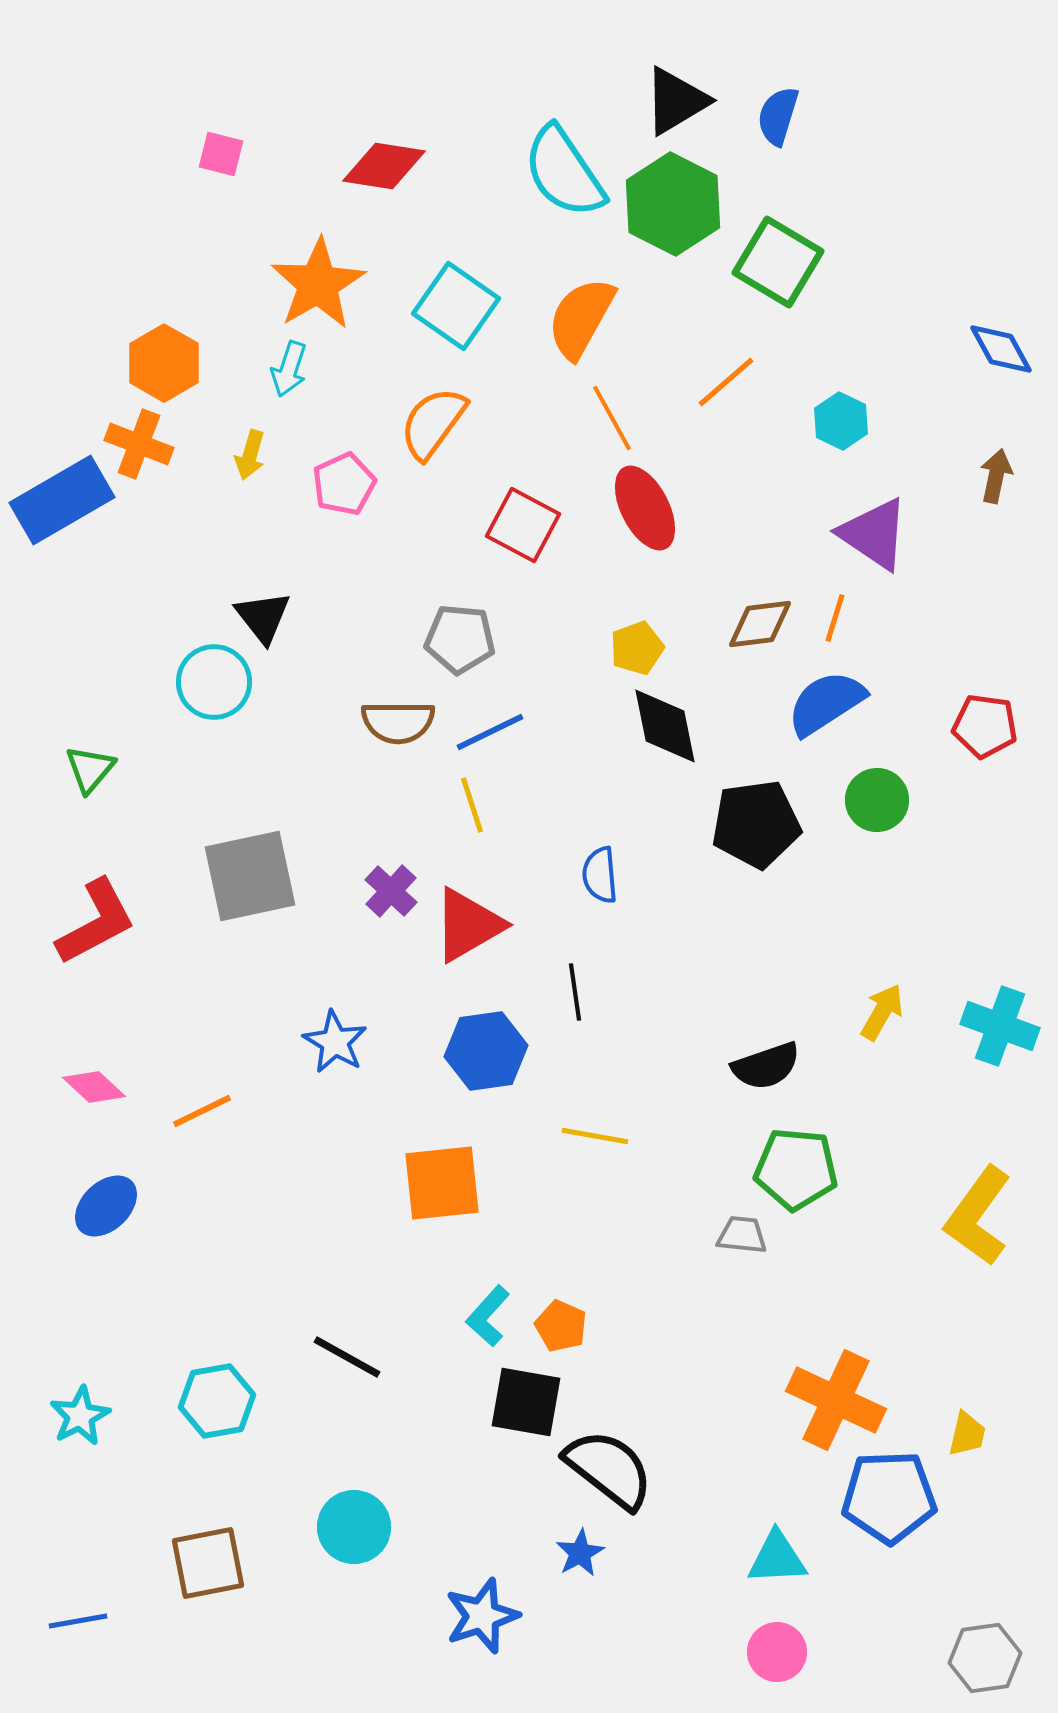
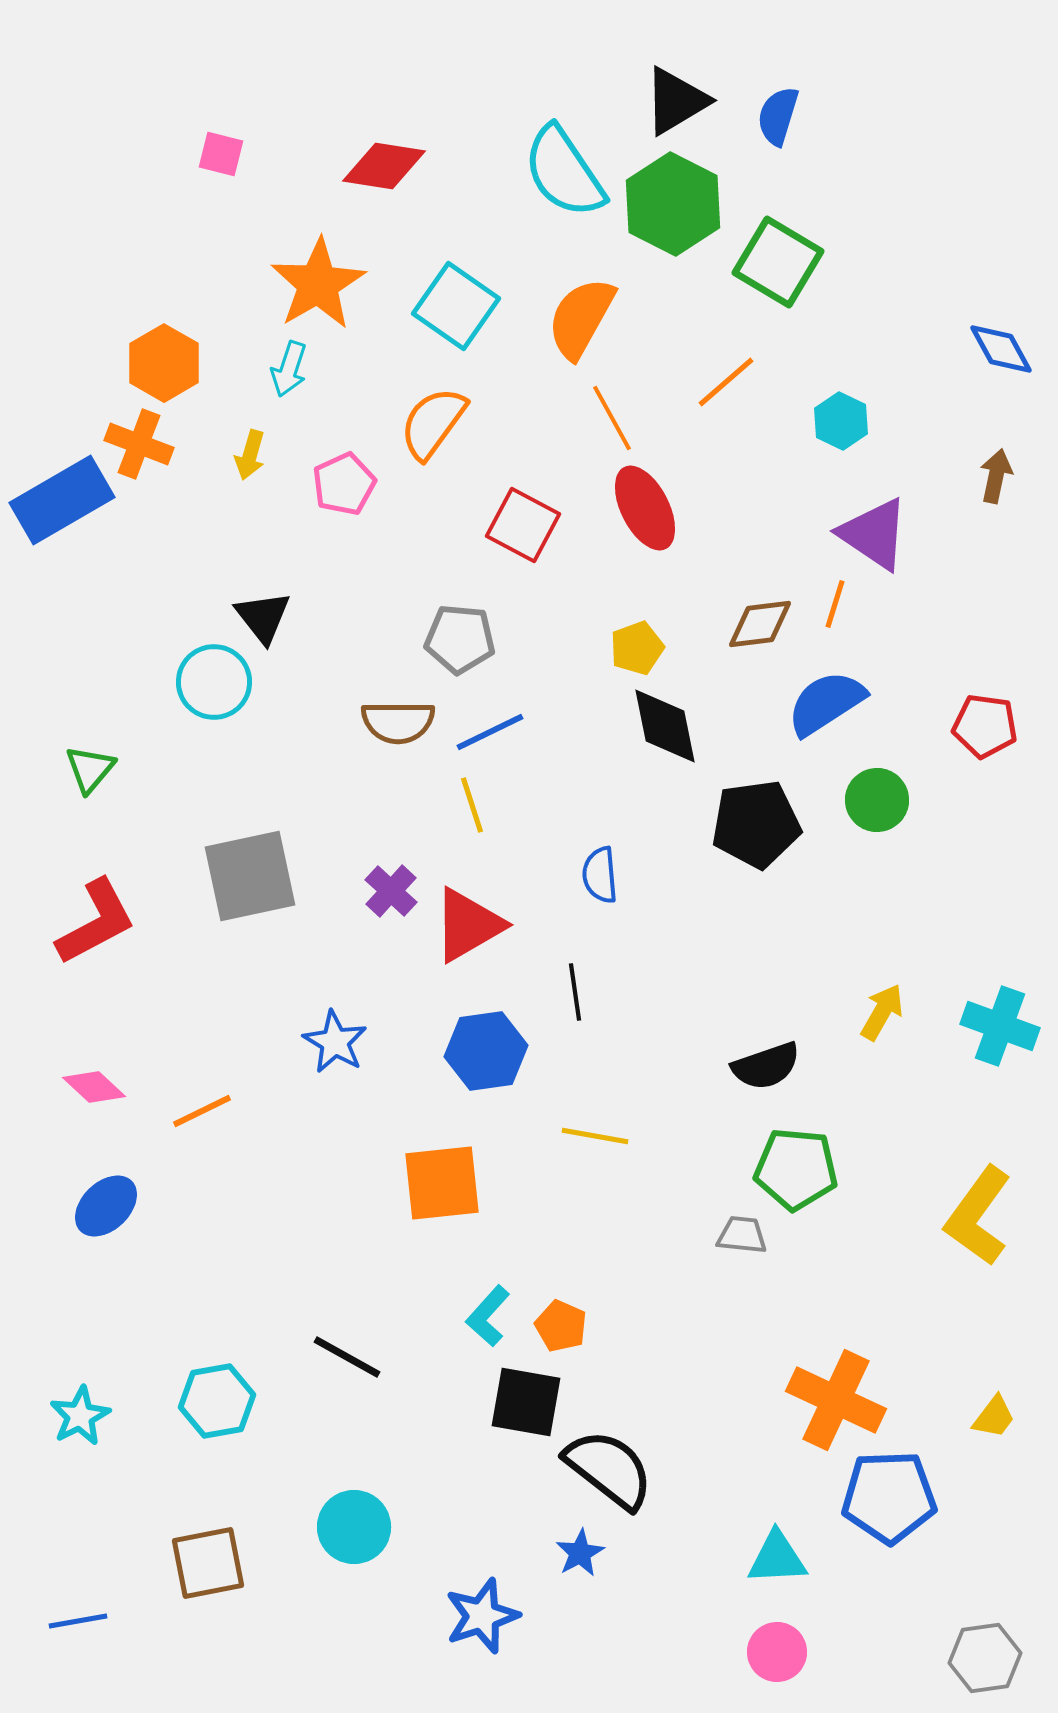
orange line at (835, 618): moved 14 px up
yellow trapezoid at (967, 1434): moved 27 px right, 17 px up; rotated 24 degrees clockwise
